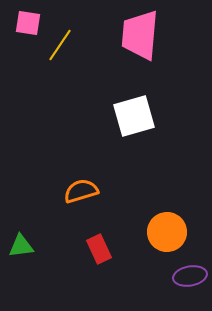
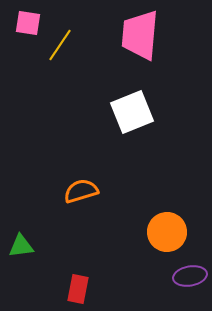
white square: moved 2 px left, 4 px up; rotated 6 degrees counterclockwise
red rectangle: moved 21 px left, 40 px down; rotated 36 degrees clockwise
